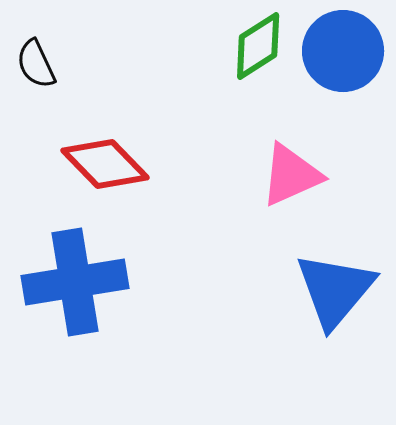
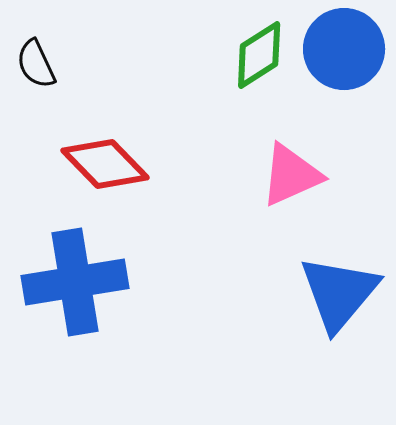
green diamond: moved 1 px right, 9 px down
blue circle: moved 1 px right, 2 px up
blue triangle: moved 4 px right, 3 px down
